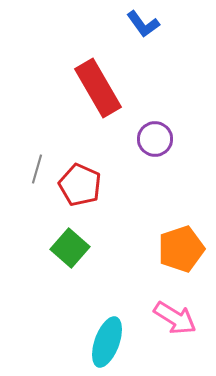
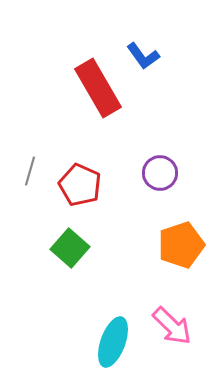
blue L-shape: moved 32 px down
purple circle: moved 5 px right, 34 px down
gray line: moved 7 px left, 2 px down
orange pentagon: moved 4 px up
pink arrow: moved 3 px left, 8 px down; rotated 12 degrees clockwise
cyan ellipse: moved 6 px right
